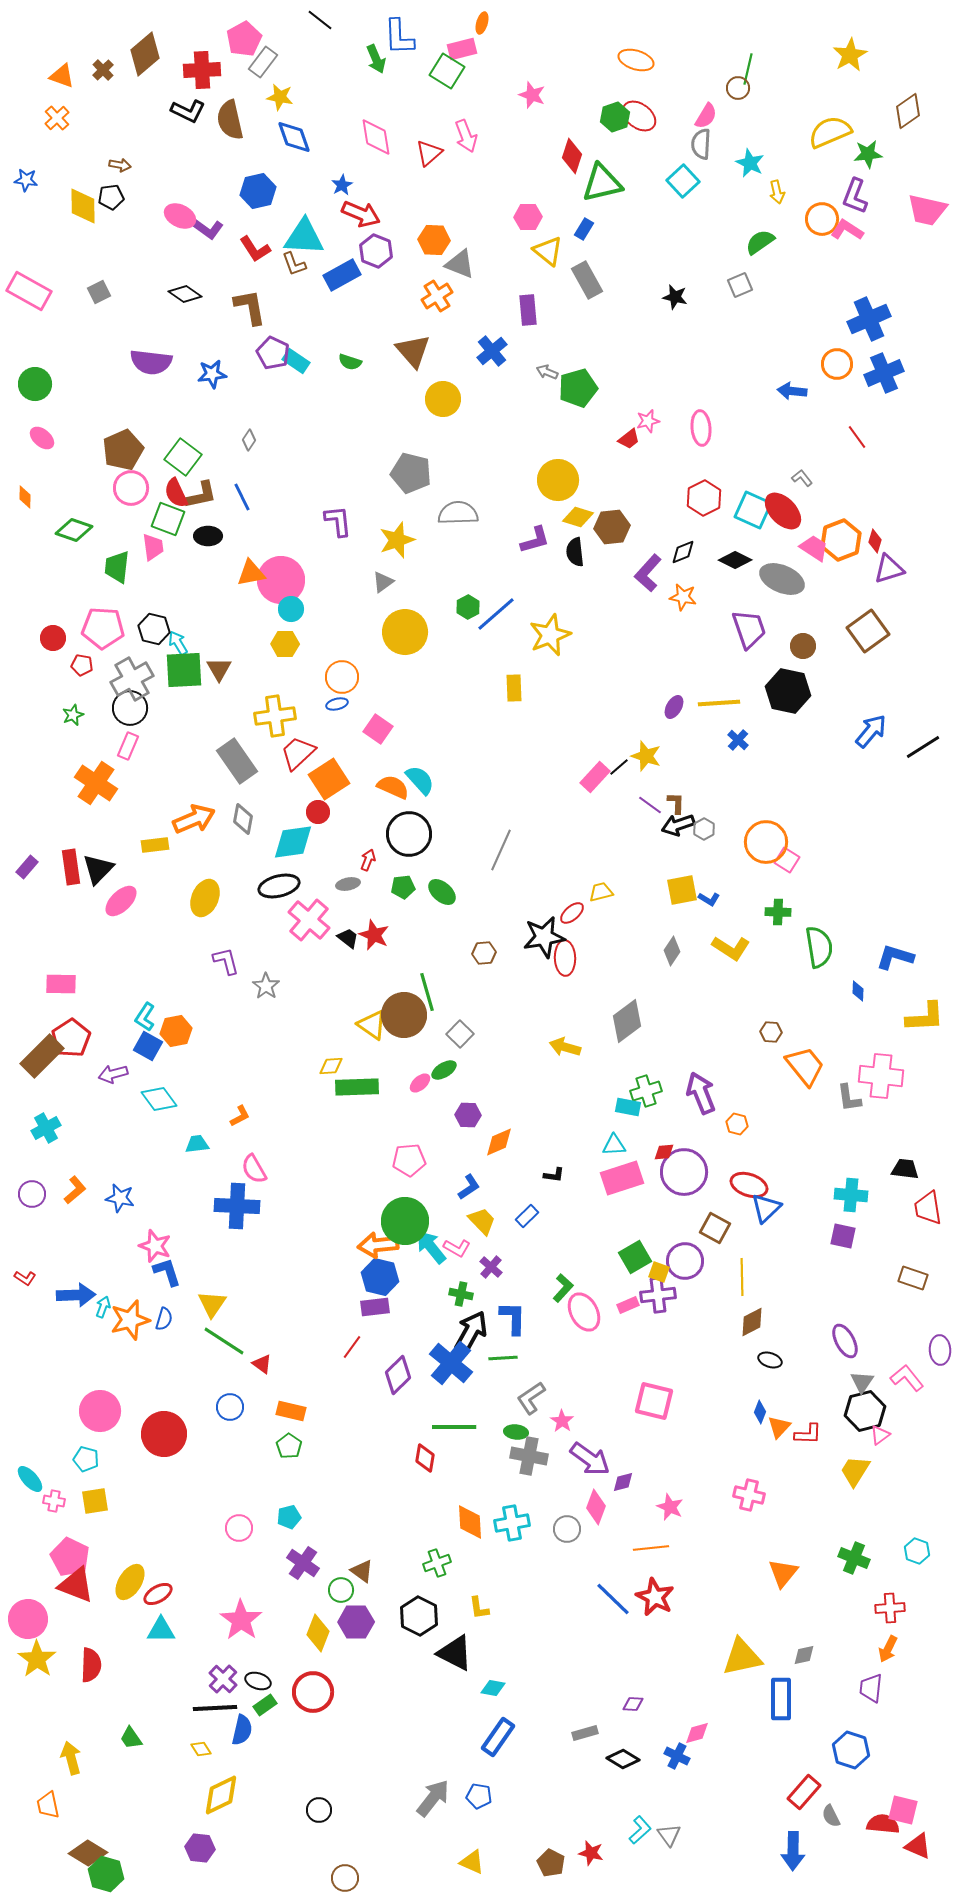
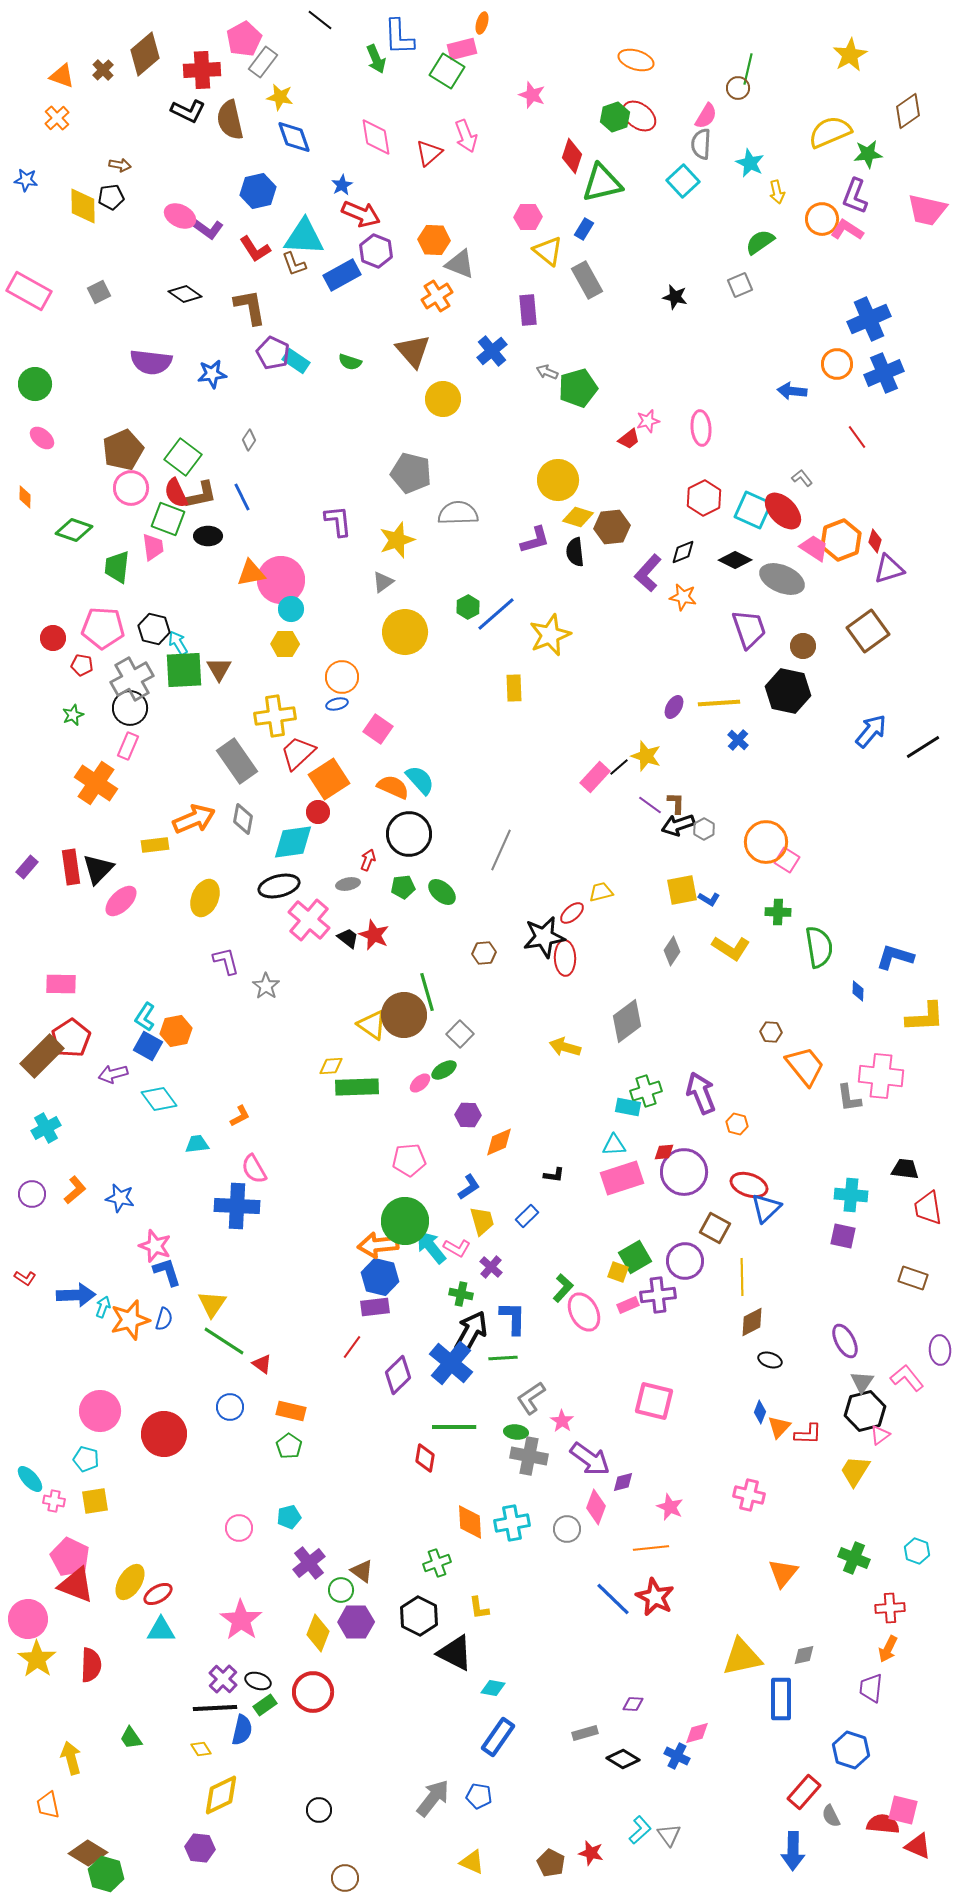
yellow trapezoid at (482, 1221): rotated 28 degrees clockwise
yellow square at (659, 1272): moved 41 px left
purple cross at (303, 1563): moved 6 px right; rotated 16 degrees clockwise
